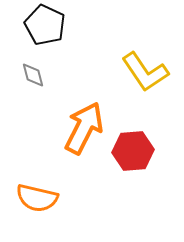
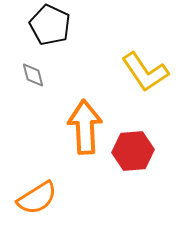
black pentagon: moved 5 px right
orange arrow: moved 1 px right, 1 px up; rotated 30 degrees counterclockwise
orange semicircle: rotated 45 degrees counterclockwise
